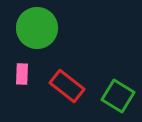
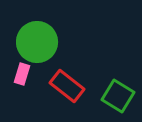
green circle: moved 14 px down
pink rectangle: rotated 15 degrees clockwise
